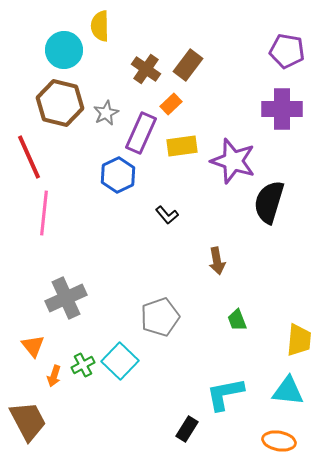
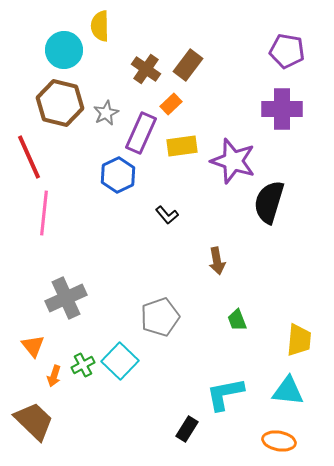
brown trapezoid: moved 6 px right; rotated 18 degrees counterclockwise
